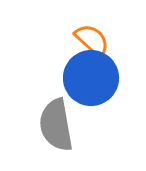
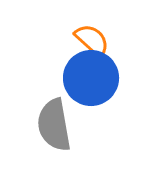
gray semicircle: moved 2 px left
